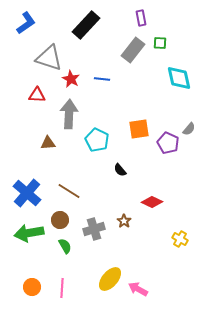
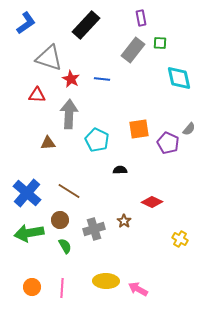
black semicircle: rotated 128 degrees clockwise
yellow ellipse: moved 4 px left, 2 px down; rotated 50 degrees clockwise
